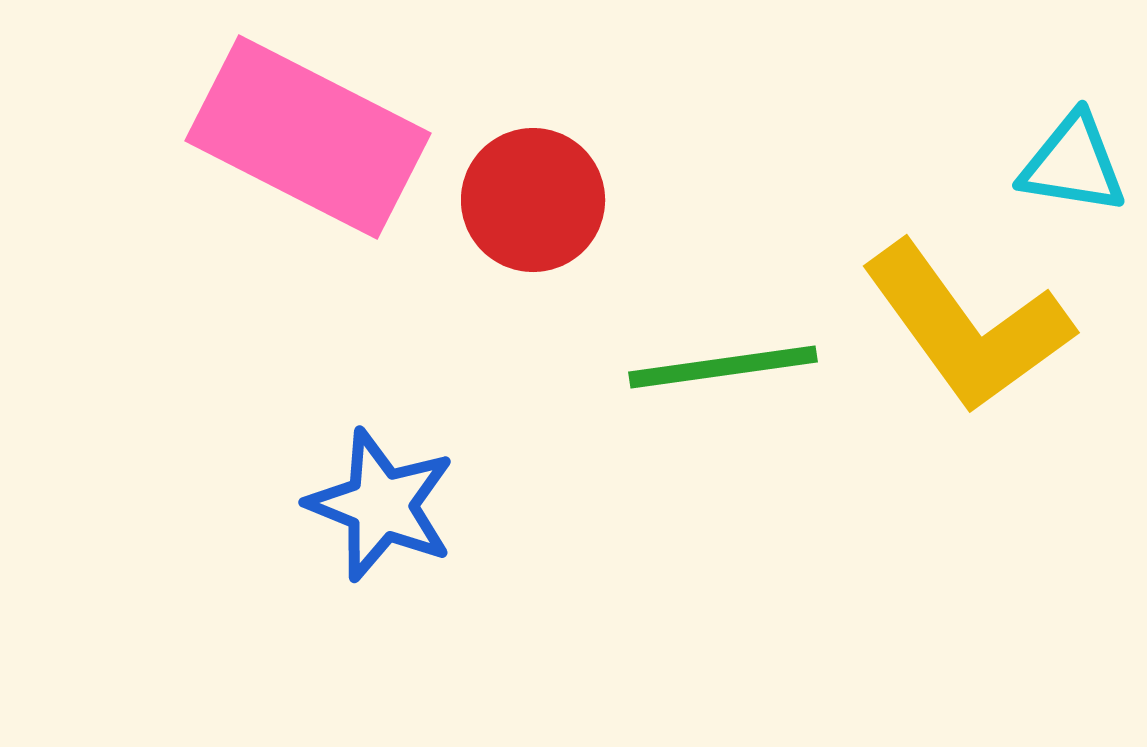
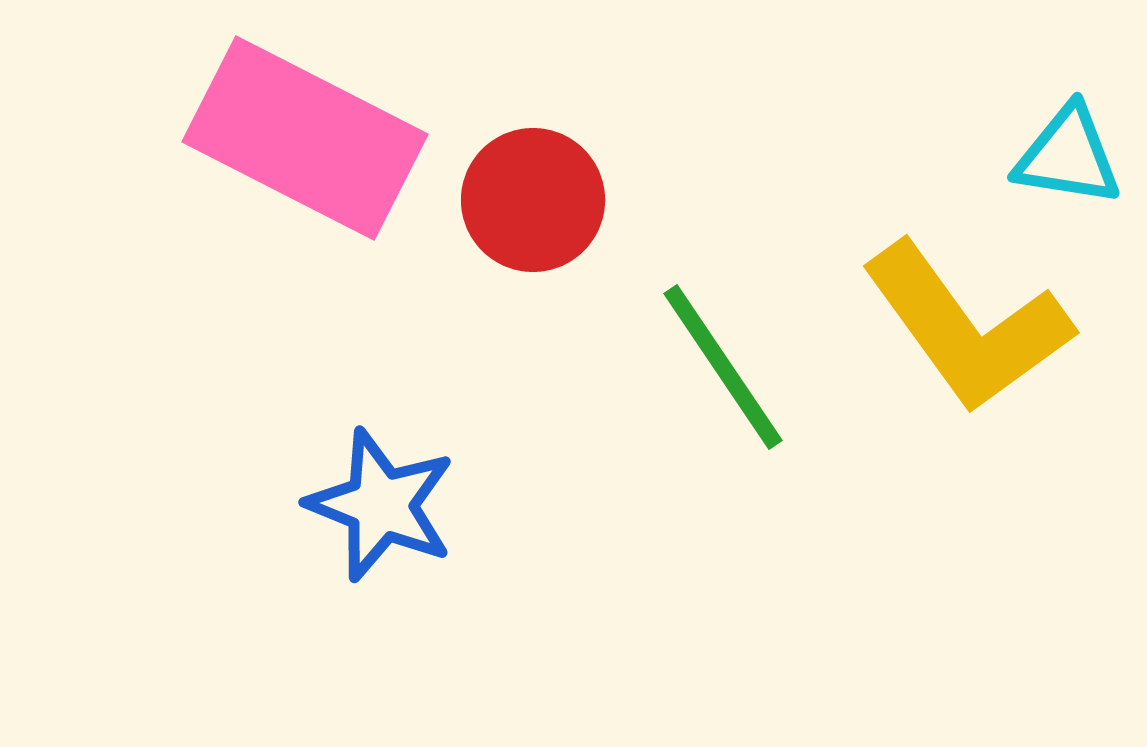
pink rectangle: moved 3 px left, 1 px down
cyan triangle: moved 5 px left, 8 px up
green line: rotated 64 degrees clockwise
